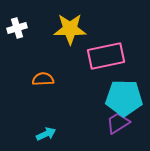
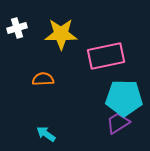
yellow star: moved 9 px left, 5 px down
cyan arrow: rotated 120 degrees counterclockwise
